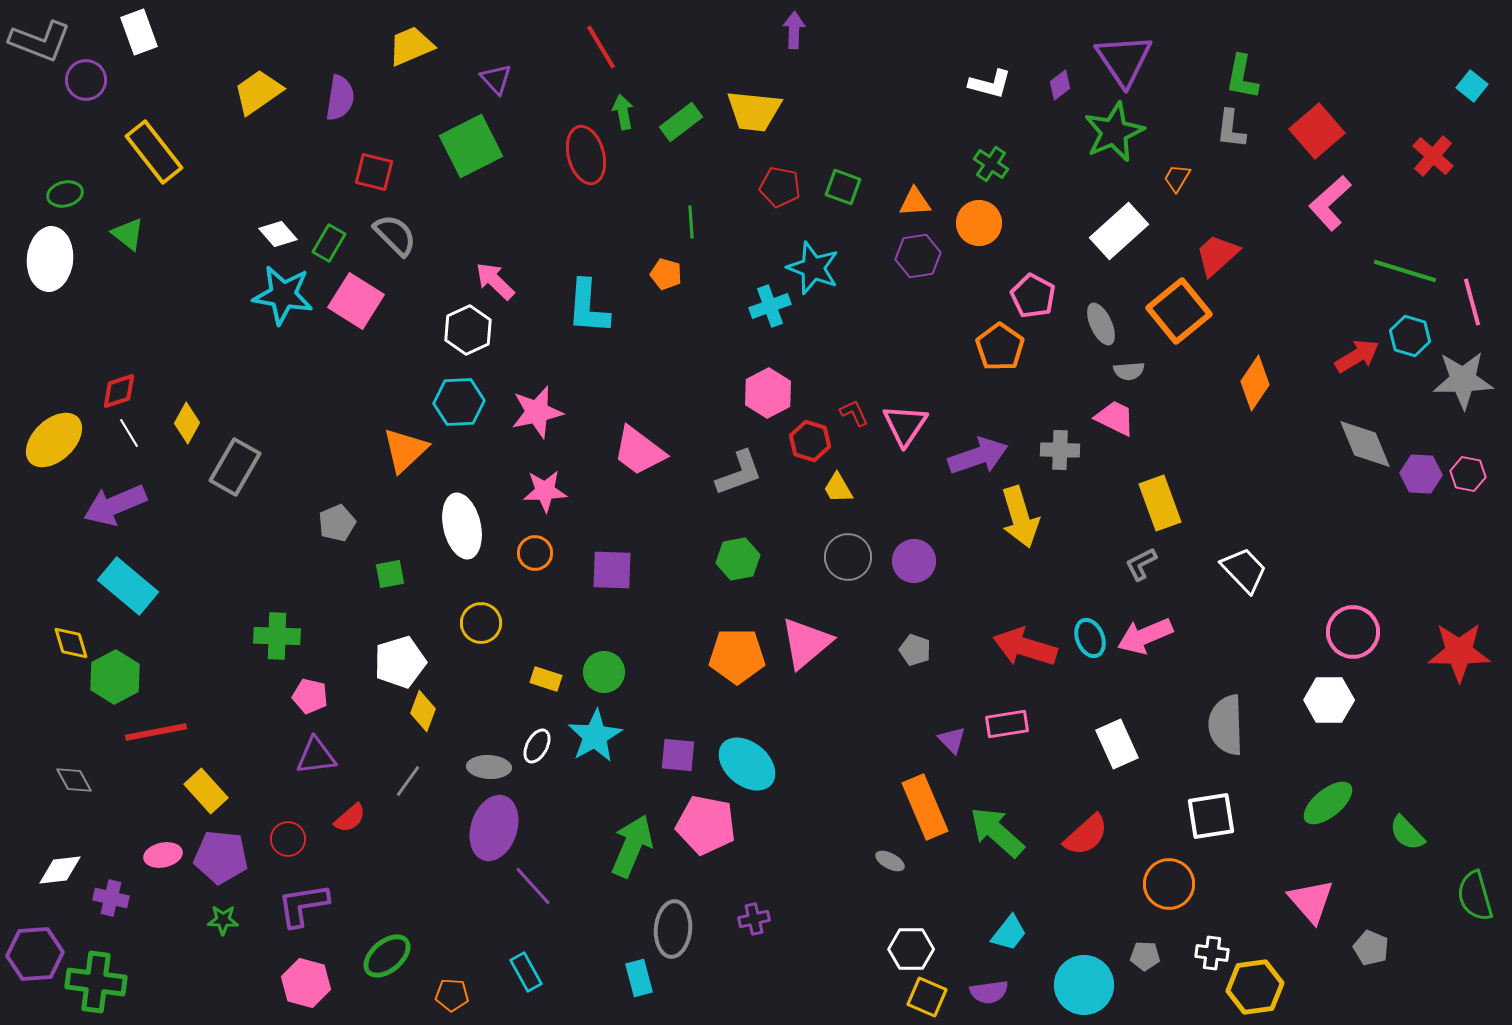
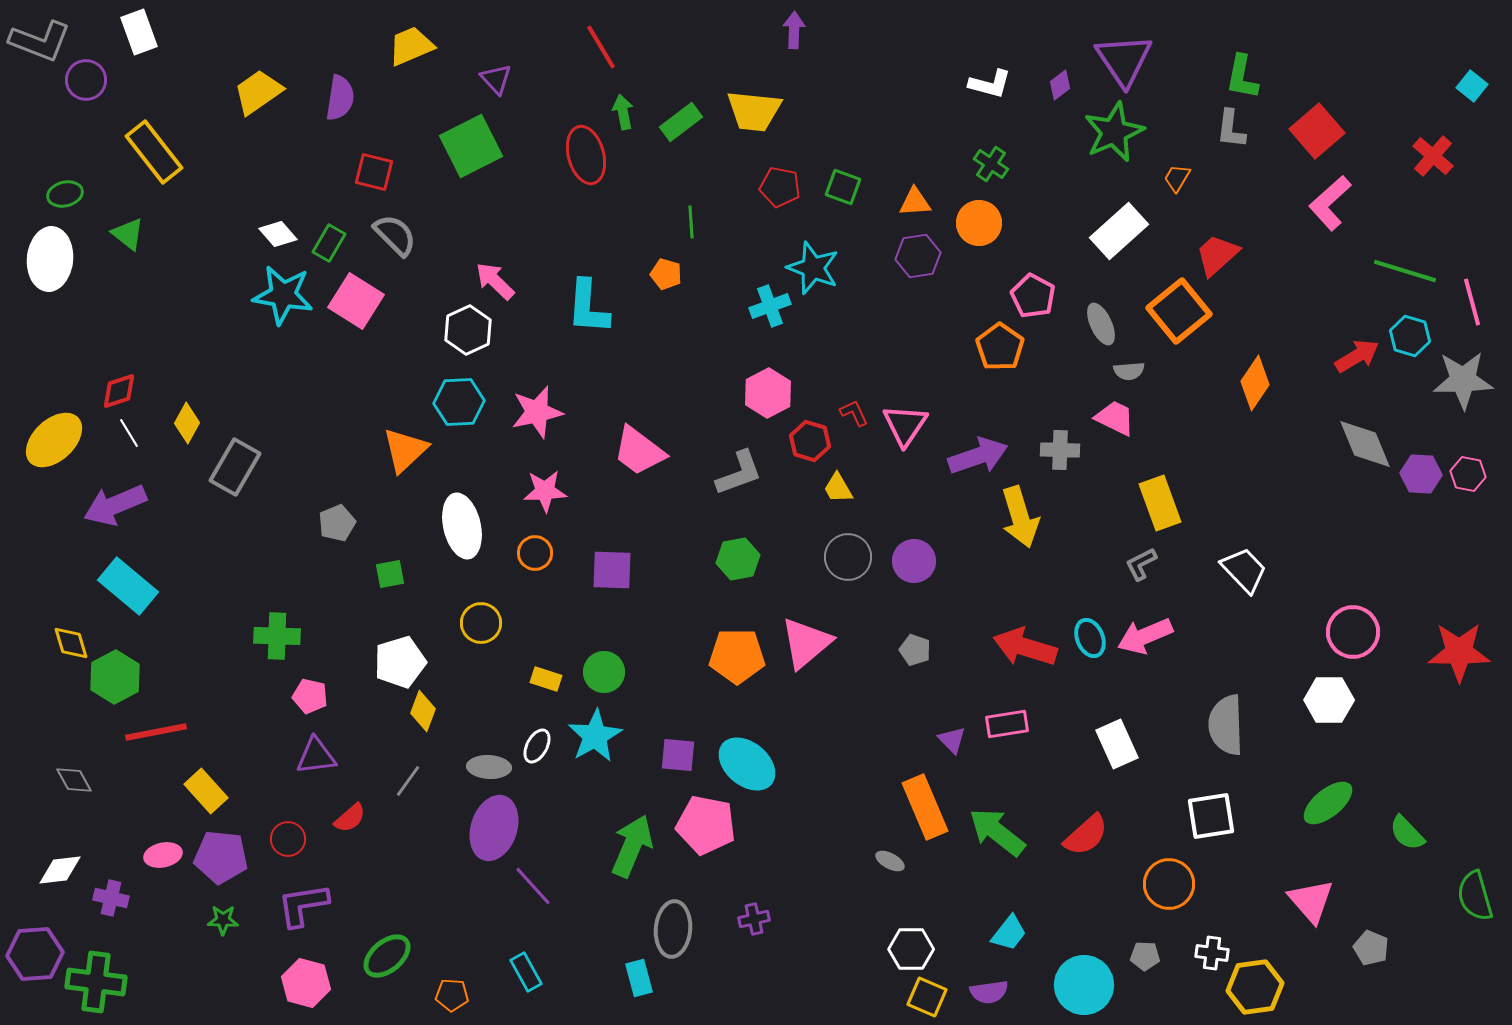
green arrow at (997, 832): rotated 4 degrees counterclockwise
